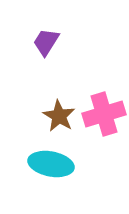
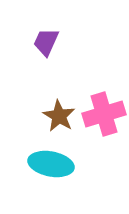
purple trapezoid: rotated 8 degrees counterclockwise
